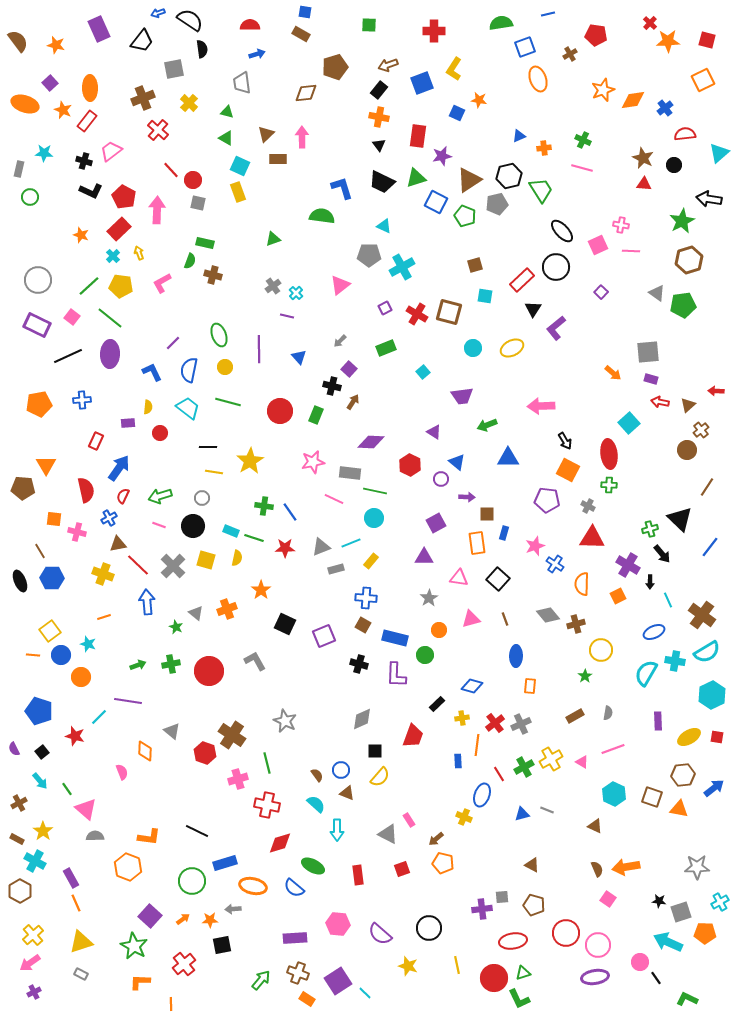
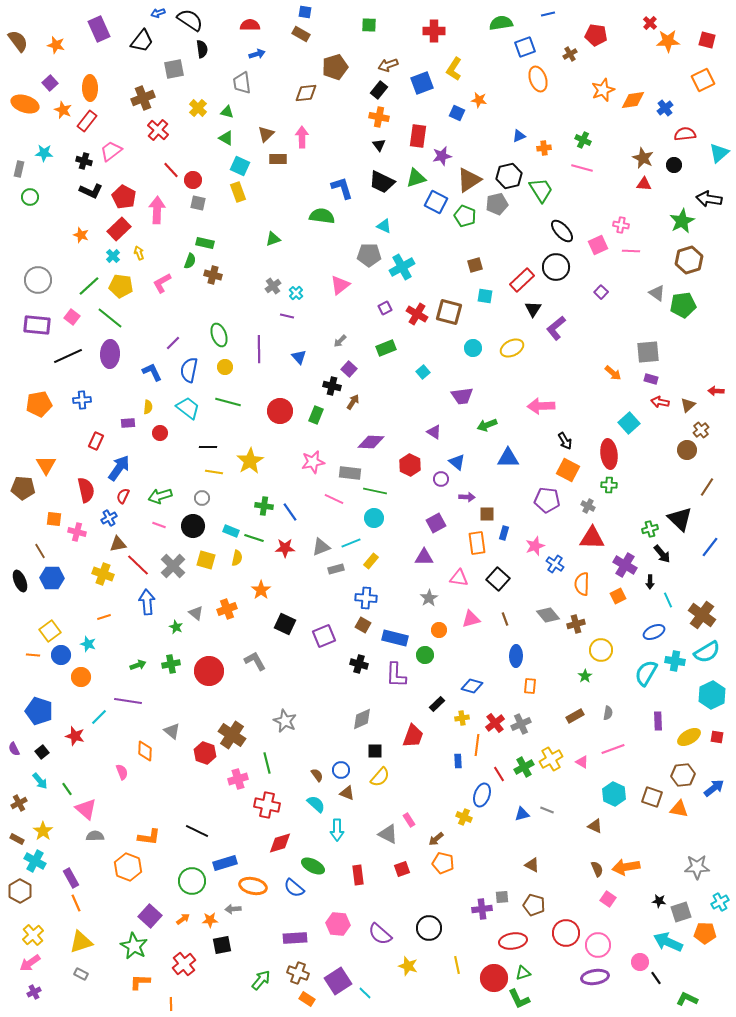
yellow cross at (189, 103): moved 9 px right, 5 px down
purple rectangle at (37, 325): rotated 20 degrees counterclockwise
purple cross at (628, 565): moved 3 px left
